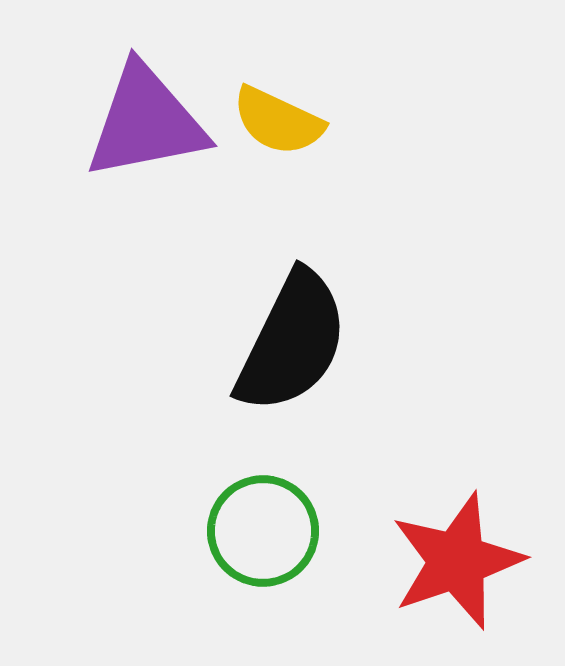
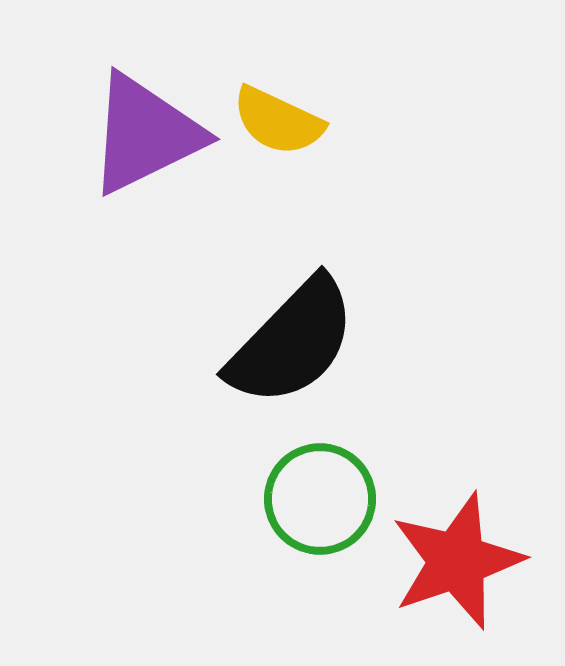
purple triangle: moved 1 px left, 12 px down; rotated 15 degrees counterclockwise
black semicircle: rotated 18 degrees clockwise
green circle: moved 57 px right, 32 px up
